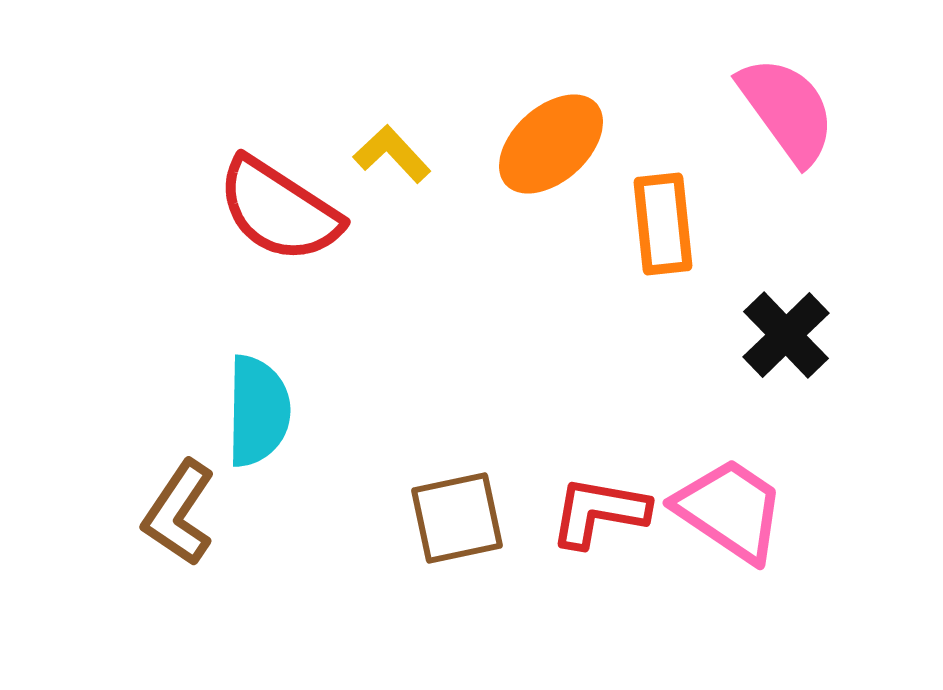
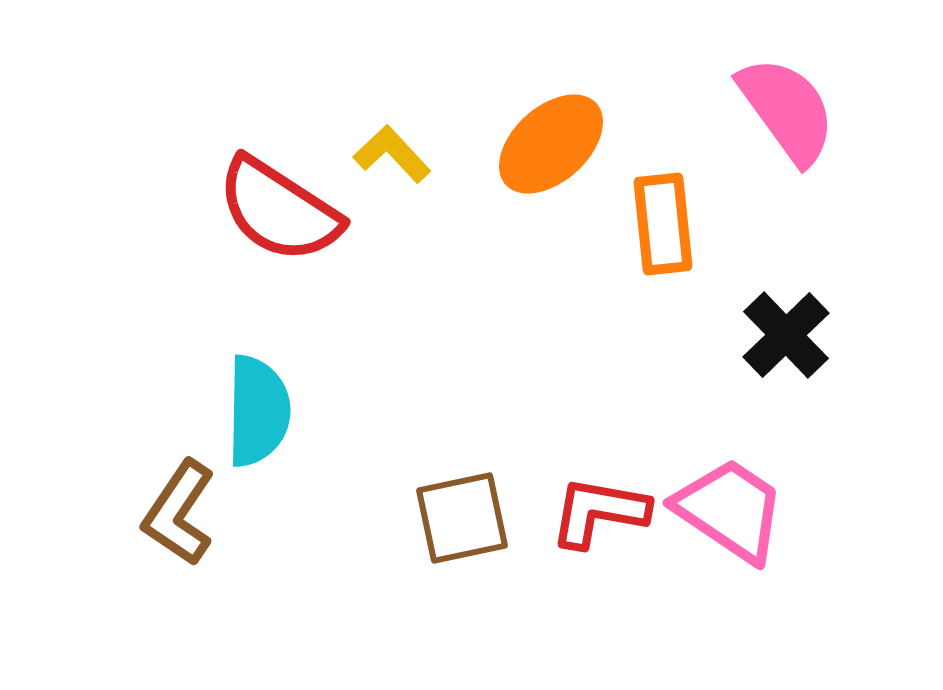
brown square: moved 5 px right
